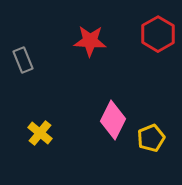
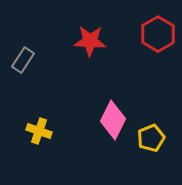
gray rectangle: rotated 55 degrees clockwise
yellow cross: moved 1 px left, 2 px up; rotated 20 degrees counterclockwise
